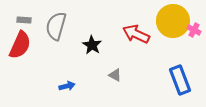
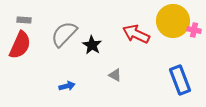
gray semicircle: moved 8 px right, 8 px down; rotated 28 degrees clockwise
pink cross: rotated 16 degrees counterclockwise
